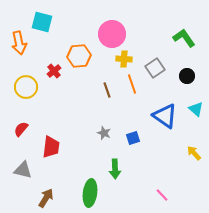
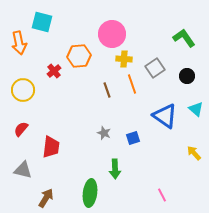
yellow circle: moved 3 px left, 3 px down
pink line: rotated 16 degrees clockwise
